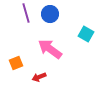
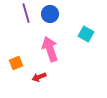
pink arrow: rotated 35 degrees clockwise
